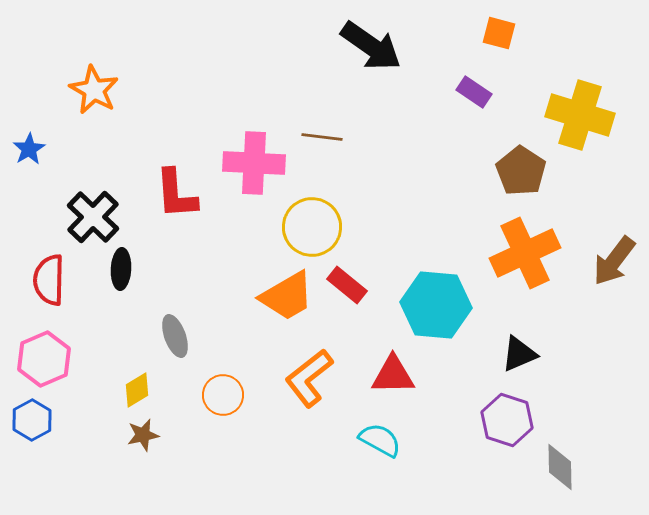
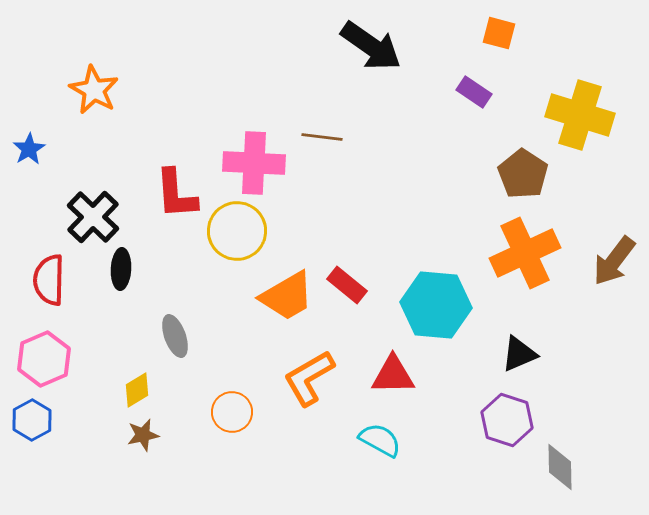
brown pentagon: moved 2 px right, 3 px down
yellow circle: moved 75 px left, 4 px down
orange L-shape: rotated 8 degrees clockwise
orange circle: moved 9 px right, 17 px down
